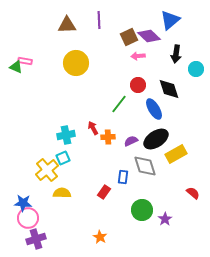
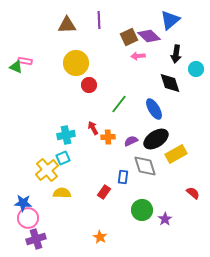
red circle: moved 49 px left
black diamond: moved 1 px right, 6 px up
